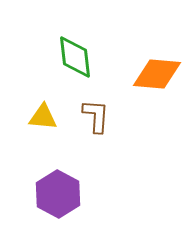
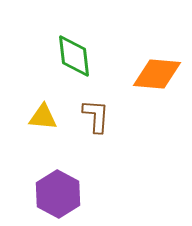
green diamond: moved 1 px left, 1 px up
